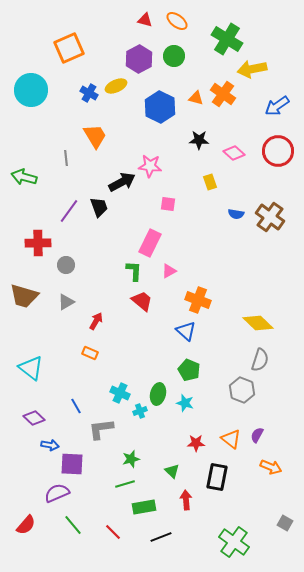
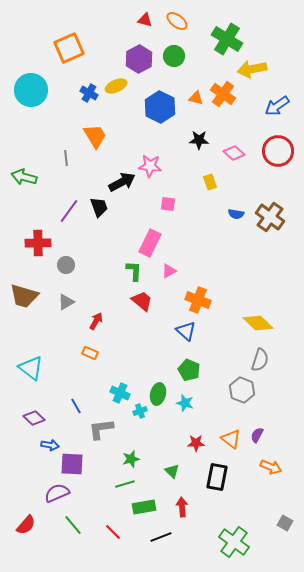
red arrow at (186, 500): moved 4 px left, 7 px down
